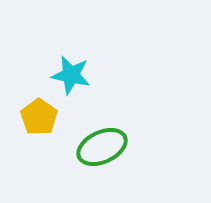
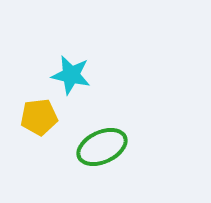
yellow pentagon: rotated 30 degrees clockwise
